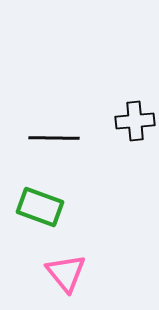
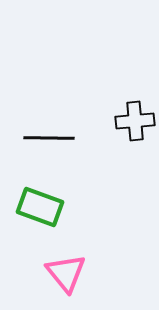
black line: moved 5 px left
